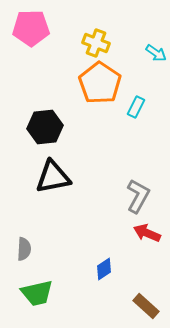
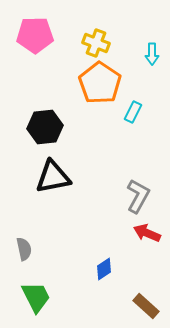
pink pentagon: moved 4 px right, 7 px down
cyan arrow: moved 4 px left, 1 px down; rotated 55 degrees clockwise
cyan rectangle: moved 3 px left, 5 px down
gray semicircle: rotated 15 degrees counterclockwise
green trapezoid: moved 1 px left, 4 px down; rotated 104 degrees counterclockwise
